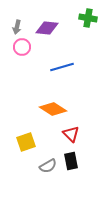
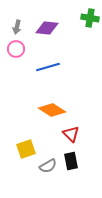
green cross: moved 2 px right
pink circle: moved 6 px left, 2 px down
blue line: moved 14 px left
orange diamond: moved 1 px left, 1 px down
yellow square: moved 7 px down
